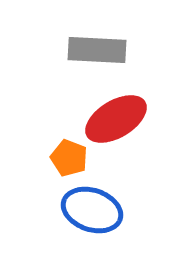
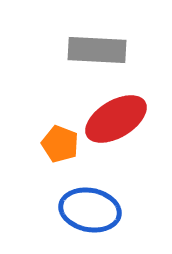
orange pentagon: moved 9 px left, 14 px up
blue ellipse: moved 2 px left; rotated 8 degrees counterclockwise
